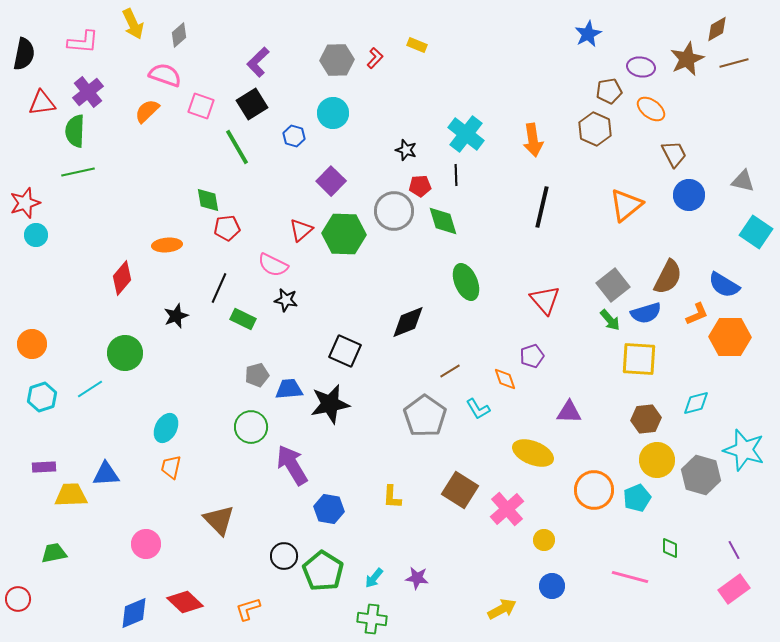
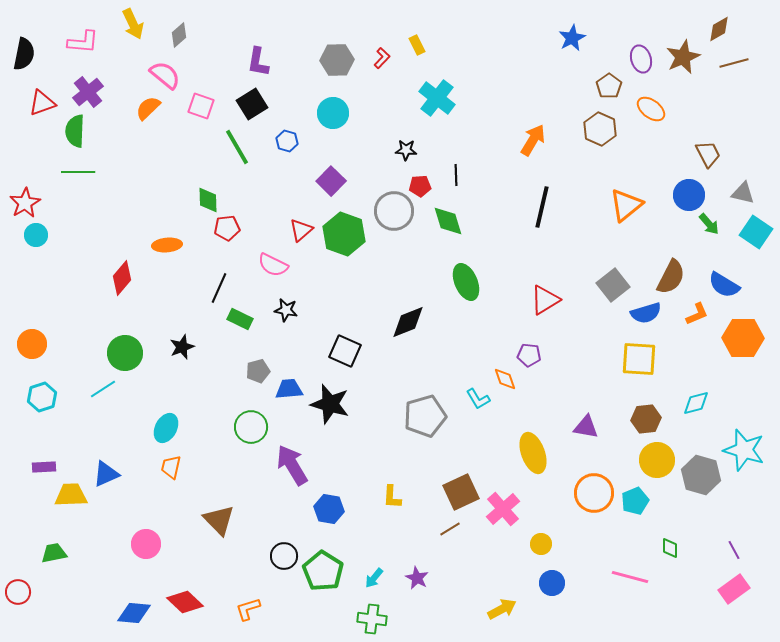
brown diamond at (717, 29): moved 2 px right
blue star at (588, 34): moved 16 px left, 4 px down
yellow rectangle at (417, 45): rotated 42 degrees clockwise
red L-shape at (375, 58): moved 7 px right
brown star at (687, 59): moved 4 px left, 2 px up
purple L-shape at (258, 62): rotated 36 degrees counterclockwise
purple ellipse at (641, 67): moved 8 px up; rotated 64 degrees clockwise
pink semicircle at (165, 75): rotated 20 degrees clockwise
brown pentagon at (609, 91): moved 5 px up; rotated 25 degrees counterclockwise
red triangle at (42, 103): rotated 12 degrees counterclockwise
orange semicircle at (147, 111): moved 1 px right, 3 px up
brown hexagon at (595, 129): moved 5 px right
cyan cross at (466, 134): moved 29 px left, 36 px up
blue hexagon at (294, 136): moved 7 px left, 5 px down
orange arrow at (533, 140): rotated 140 degrees counterclockwise
black star at (406, 150): rotated 15 degrees counterclockwise
brown trapezoid at (674, 154): moved 34 px right
green line at (78, 172): rotated 12 degrees clockwise
gray triangle at (743, 181): moved 12 px down
green diamond at (208, 200): rotated 8 degrees clockwise
red star at (25, 203): rotated 12 degrees counterclockwise
green diamond at (443, 221): moved 5 px right
green hexagon at (344, 234): rotated 18 degrees clockwise
brown semicircle at (668, 277): moved 3 px right
black star at (286, 300): moved 10 px down
red triangle at (545, 300): rotated 40 degrees clockwise
black star at (176, 316): moved 6 px right, 31 px down
green rectangle at (243, 319): moved 3 px left
green arrow at (610, 320): moved 99 px right, 96 px up
orange hexagon at (730, 337): moved 13 px right, 1 px down
purple pentagon at (532, 356): moved 3 px left, 1 px up; rotated 25 degrees clockwise
brown line at (450, 371): moved 158 px down
gray pentagon at (257, 375): moved 1 px right, 4 px up
cyan line at (90, 389): moved 13 px right
black star at (330, 404): rotated 27 degrees clockwise
cyan L-shape at (478, 409): moved 10 px up
purple triangle at (569, 412): moved 17 px right, 15 px down; rotated 8 degrees clockwise
gray pentagon at (425, 416): rotated 21 degrees clockwise
yellow ellipse at (533, 453): rotated 48 degrees clockwise
blue triangle at (106, 474): rotated 20 degrees counterclockwise
brown square at (460, 490): moved 1 px right, 2 px down; rotated 33 degrees clockwise
orange circle at (594, 490): moved 3 px down
cyan pentagon at (637, 498): moved 2 px left, 3 px down
pink cross at (507, 509): moved 4 px left
yellow circle at (544, 540): moved 3 px left, 4 px down
purple star at (417, 578): rotated 20 degrees clockwise
blue circle at (552, 586): moved 3 px up
red circle at (18, 599): moved 7 px up
blue diamond at (134, 613): rotated 28 degrees clockwise
